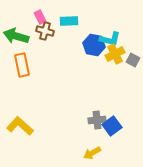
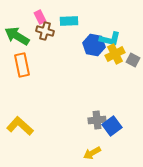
green arrow: moved 1 px right; rotated 15 degrees clockwise
